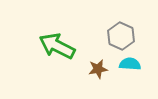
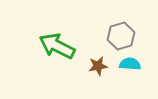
gray hexagon: rotated 20 degrees clockwise
brown star: moved 3 px up
